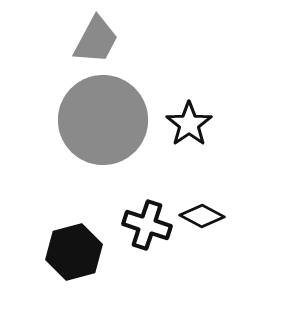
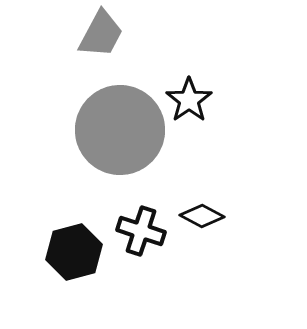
gray trapezoid: moved 5 px right, 6 px up
gray circle: moved 17 px right, 10 px down
black star: moved 24 px up
black cross: moved 6 px left, 6 px down
